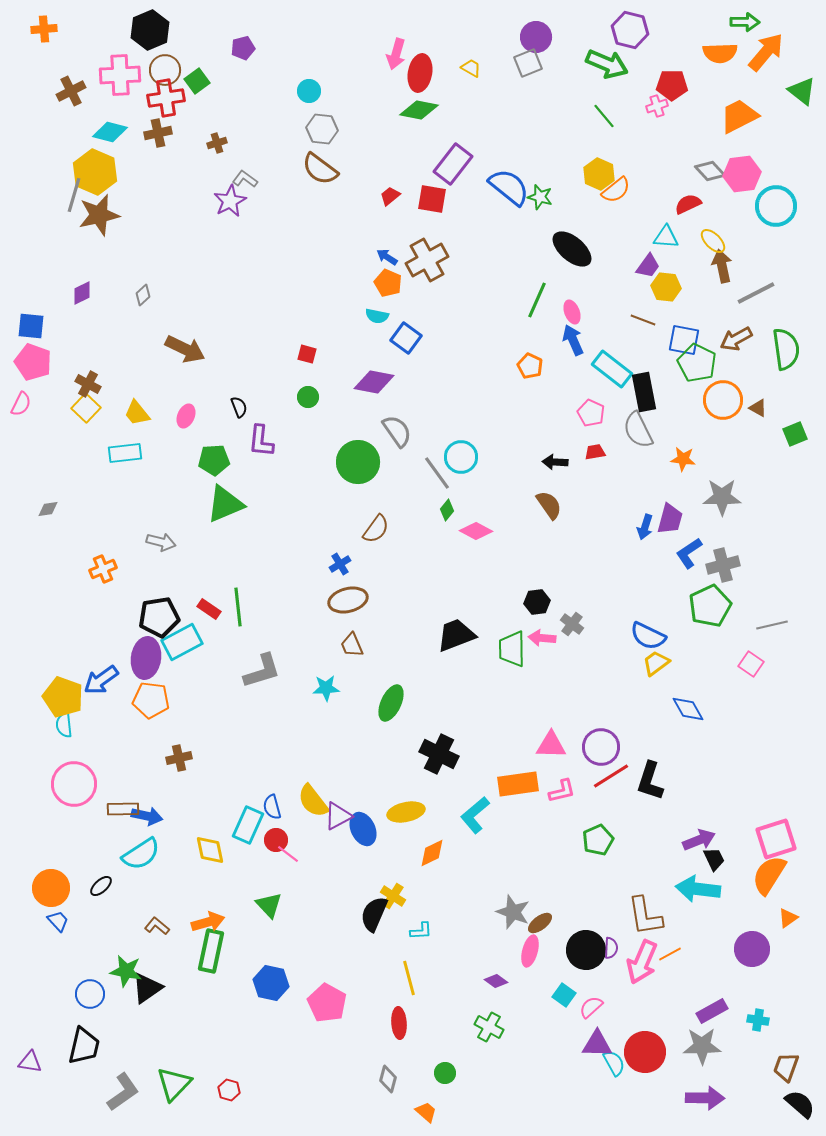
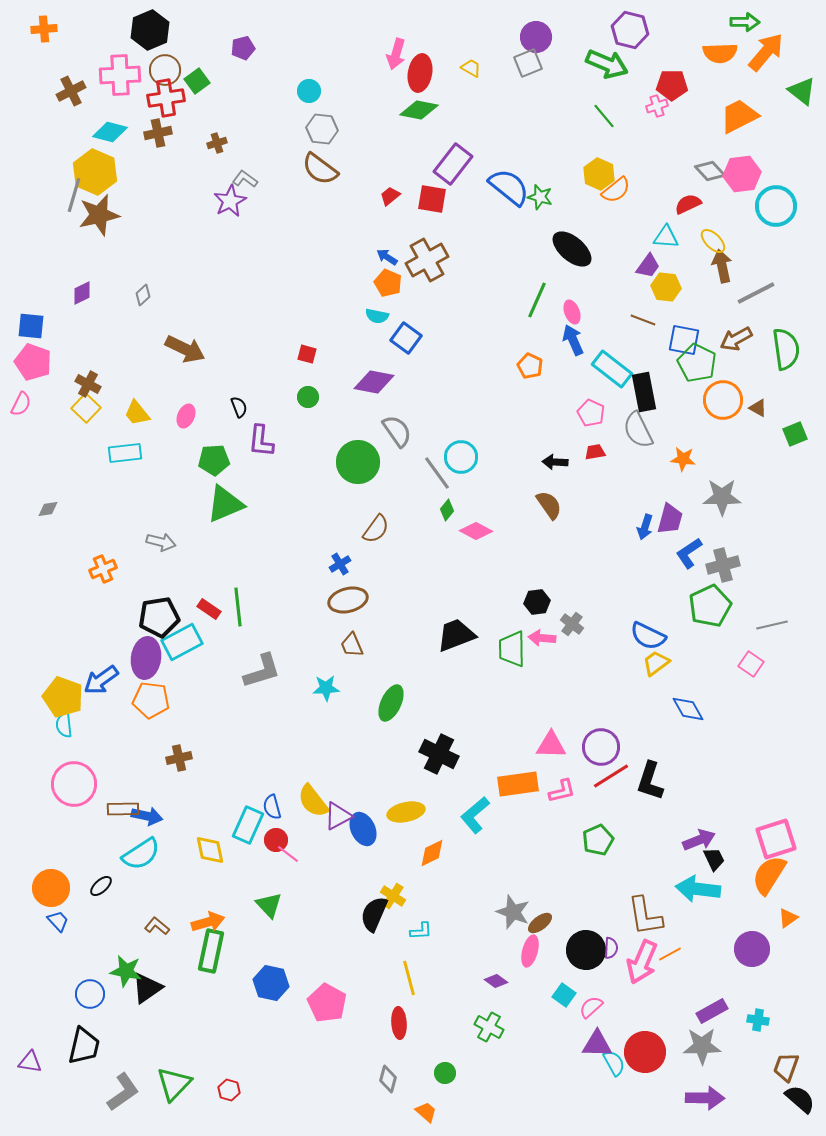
black semicircle at (800, 1104): moved 5 px up
